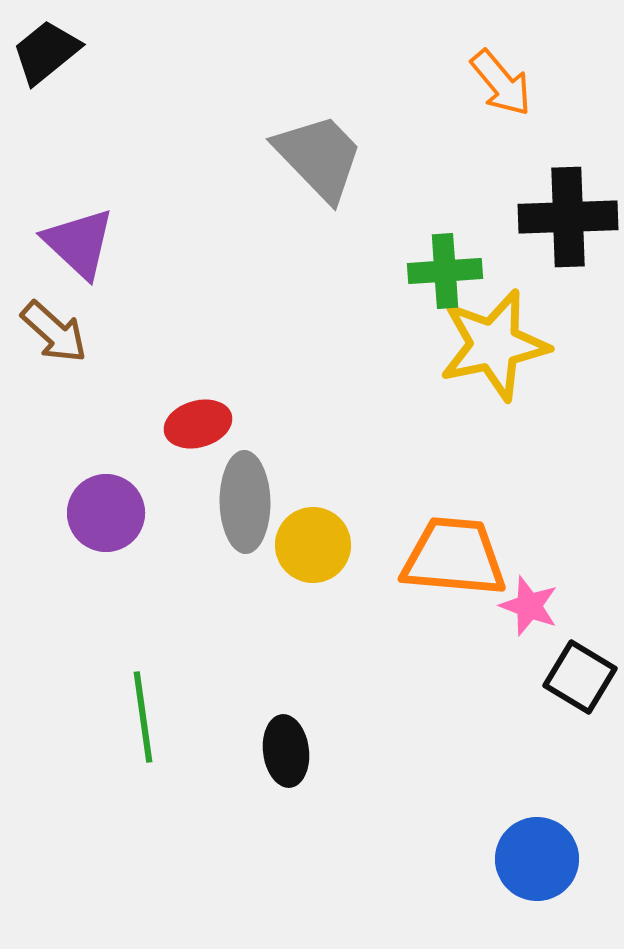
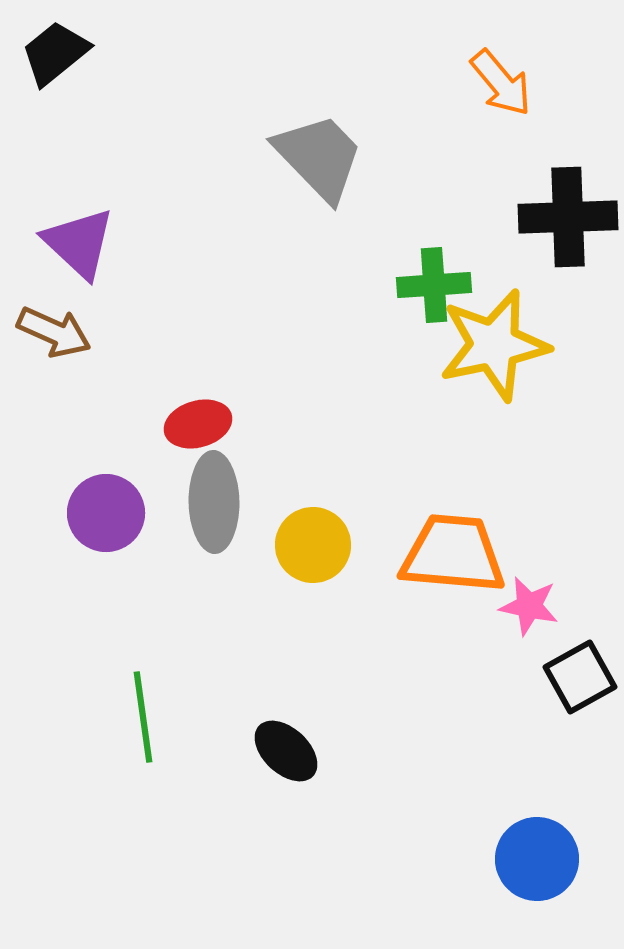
black trapezoid: moved 9 px right, 1 px down
green cross: moved 11 px left, 14 px down
brown arrow: rotated 18 degrees counterclockwise
gray ellipse: moved 31 px left
orange trapezoid: moved 1 px left, 3 px up
pink star: rotated 8 degrees counterclockwise
black square: rotated 30 degrees clockwise
black ellipse: rotated 40 degrees counterclockwise
